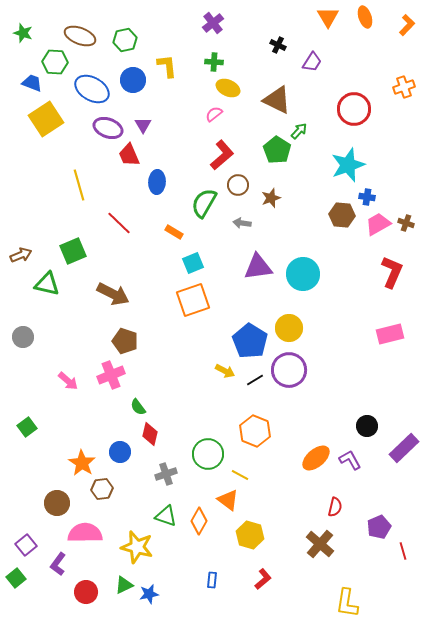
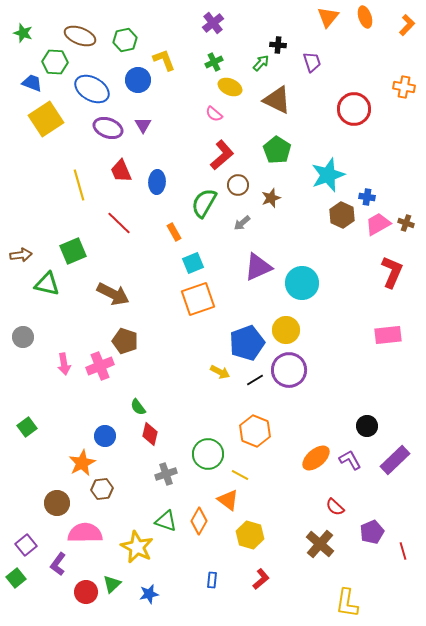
orange triangle at (328, 17): rotated 10 degrees clockwise
black cross at (278, 45): rotated 21 degrees counterclockwise
green cross at (214, 62): rotated 30 degrees counterclockwise
purple trapezoid at (312, 62): rotated 50 degrees counterclockwise
yellow L-shape at (167, 66): moved 3 px left, 6 px up; rotated 15 degrees counterclockwise
blue circle at (133, 80): moved 5 px right
orange cross at (404, 87): rotated 30 degrees clockwise
yellow ellipse at (228, 88): moved 2 px right, 1 px up
pink semicircle at (214, 114): rotated 102 degrees counterclockwise
green arrow at (299, 131): moved 38 px left, 68 px up
red trapezoid at (129, 155): moved 8 px left, 16 px down
cyan star at (348, 165): moved 20 px left, 10 px down
brown hexagon at (342, 215): rotated 20 degrees clockwise
gray arrow at (242, 223): rotated 48 degrees counterclockwise
orange rectangle at (174, 232): rotated 30 degrees clockwise
brown arrow at (21, 255): rotated 15 degrees clockwise
purple triangle at (258, 267): rotated 16 degrees counterclockwise
cyan circle at (303, 274): moved 1 px left, 9 px down
orange square at (193, 300): moved 5 px right, 1 px up
yellow circle at (289, 328): moved 3 px left, 2 px down
pink rectangle at (390, 334): moved 2 px left, 1 px down; rotated 8 degrees clockwise
blue pentagon at (250, 341): moved 3 px left, 2 px down; rotated 20 degrees clockwise
yellow arrow at (225, 371): moved 5 px left, 1 px down
pink cross at (111, 375): moved 11 px left, 9 px up
pink arrow at (68, 381): moved 4 px left, 17 px up; rotated 40 degrees clockwise
purple rectangle at (404, 448): moved 9 px left, 12 px down
blue circle at (120, 452): moved 15 px left, 16 px up
orange star at (82, 463): rotated 12 degrees clockwise
red semicircle at (335, 507): rotated 120 degrees clockwise
green triangle at (166, 516): moved 5 px down
purple pentagon at (379, 527): moved 7 px left, 5 px down
yellow star at (137, 547): rotated 12 degrees clockwise
red L-shape at (263, 579): moved 2 px left
green triangle at (124, 585): moved 12 px left, 1 px up; rotated 18 degrees counterclockwise
